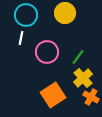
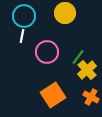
cyan circle: moved 2 px left, 1 px down
white line: moved 1 px right, 2 px up
yellow cross: moved 4 px right, 8 px up
